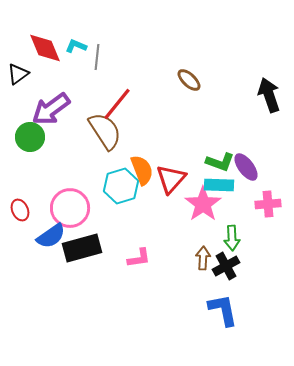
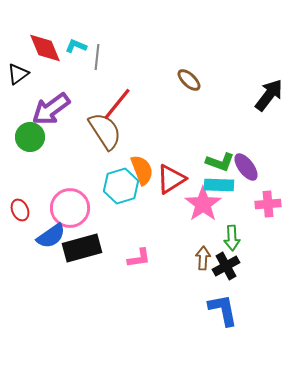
black arrow: rotated 56 degrees clockwise
red triangle: rotated 16 degrees clockwise
